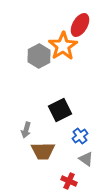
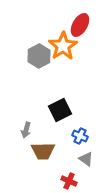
blue cross: rotated 28 degrees counterclockwise
